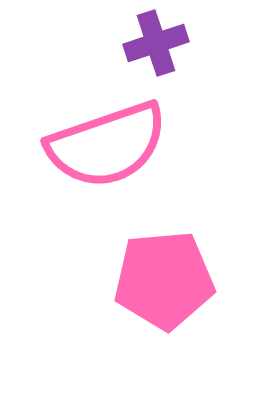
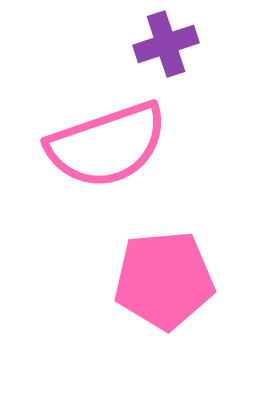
purple cross: moved 10 px right, 1 px down
